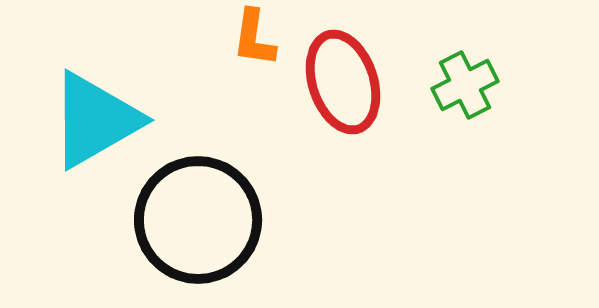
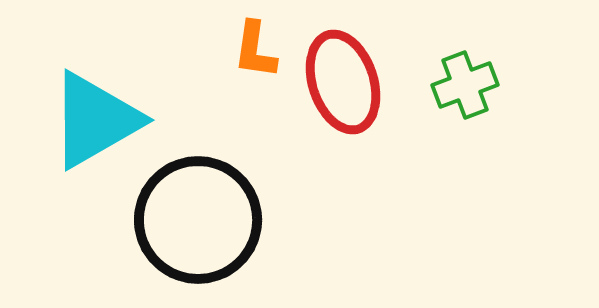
orange L-shape: moved 1 px right, 12 px down
green cross: rotated 6 degrees clockwise
